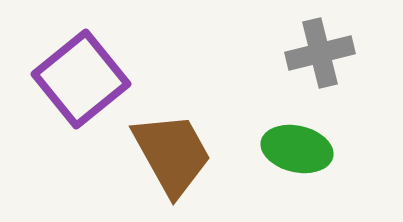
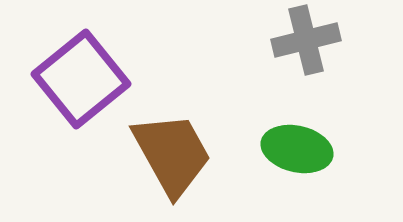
gray cross: moved 14 px left, 13 px up
